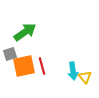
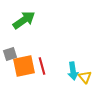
green arrow: moved 1 px left, 12 px up
